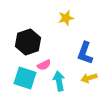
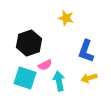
yellow star: rotated 28 degrees clockwise
black hexagon: moved 1 px right, 1 px down
blue L-shape: moved 1 px right, 2 px up
pink semicircle: moved 1 px right
